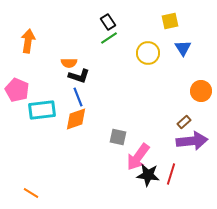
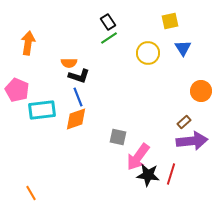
orange arrow: moved 2 px down
orange line: rotated 28 degrees clockwise
